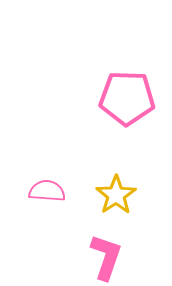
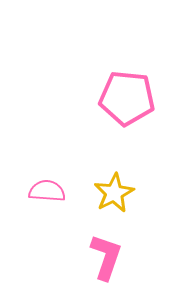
pink pentagon: rotated 4 degrees clockwise
yellow star: moved 2 px left, 2 px up; rotated 6 degrees clockwise
